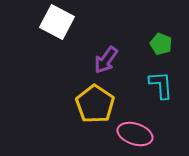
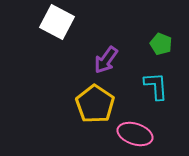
cyan L-shape: moved 5 px left, 1 px down
